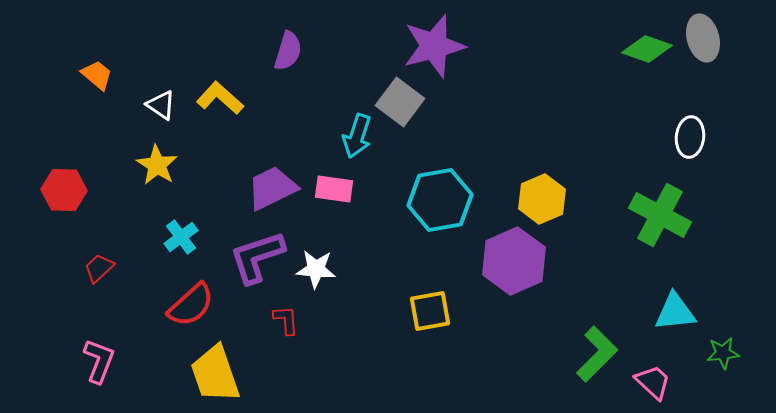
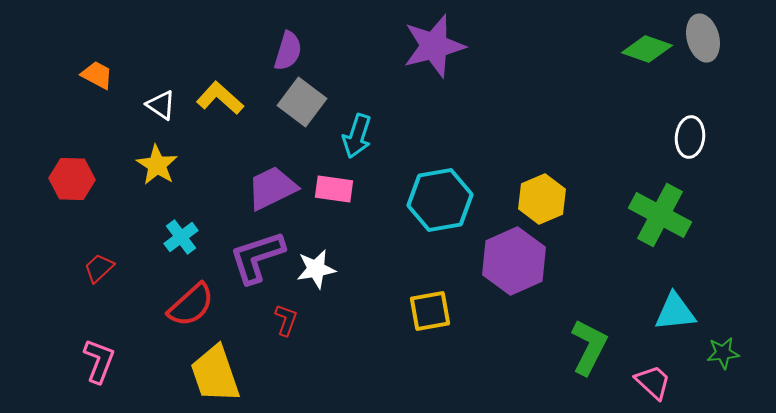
orange trapezoid: rotated 12 degrees counterclockwise
gray square: moved 98 px left
red hexagon: moved 8 px right, 11 px up
white star: rotated 15 degrees counterclockwise
red L-shape: rotated 24 degrees clockwise
green L-shape: moved 8 px left, 7 px up; rotated 18 degrees counterclockwise
